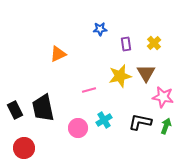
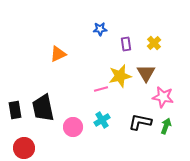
pink line: moved 12 px right, 1 px up
black rectangle: rotated 18 degrees clockwise
cyan cross: moved 2 px left
pink circle: moved 5 px left, 1 px up
